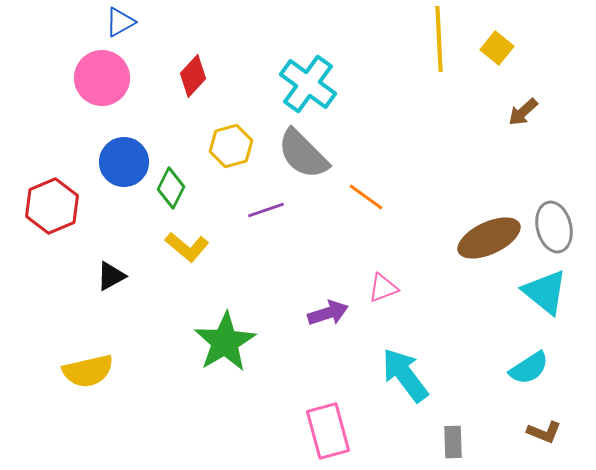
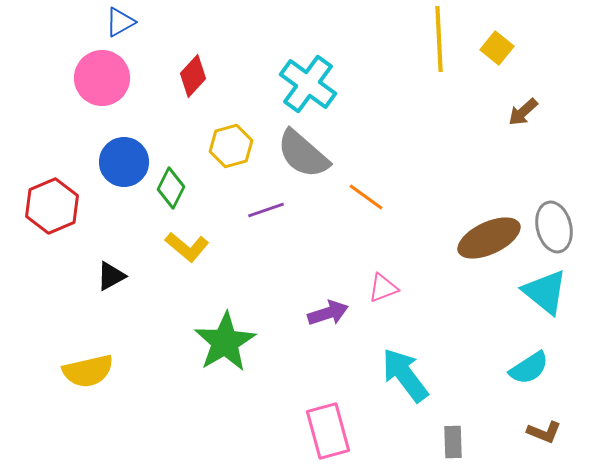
gray semicircle: rotated 4 degrees counterclockwise
